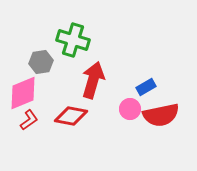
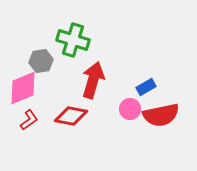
gray hexagon: moved 1 px up
pink diamond: moved 5 px up
